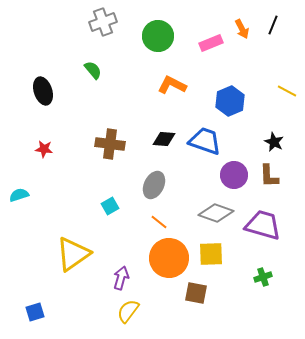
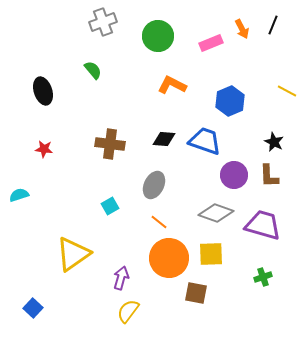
blue square: moved 2 px left, 4 px up; rotated 30 degrees counterclockwise
